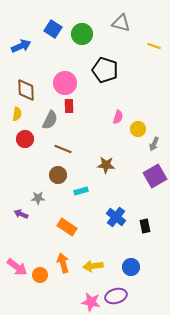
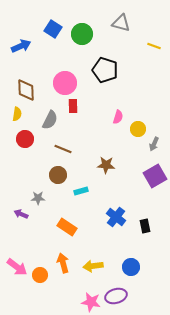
red rectangle: moved 4 px right
